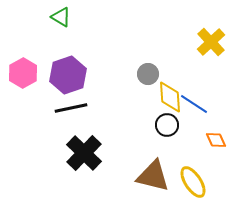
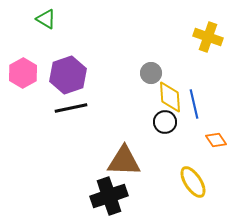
green triangle: moved 15 px left, 2 px down
yellow cross: moved 3 px left, 5 px up; rotated 28 degrees counterclockwise
gray circle: moved 3 px right, 1 px up
blue line: rotated 44 degrees clockwise
black circle: moved 2 px left, 3 px up
orange diamond: rotated 10 degrees counterclockwise
black cross: moved 25 px right, 43 px down; rotated 27 degrees clockwise
brown triangle: moved 29 px left, 15 px up; rotated 12 degrees counterclockwise
